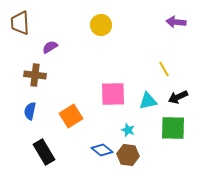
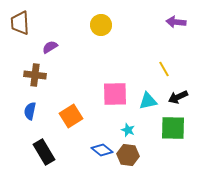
pink square: moved 2 px right
